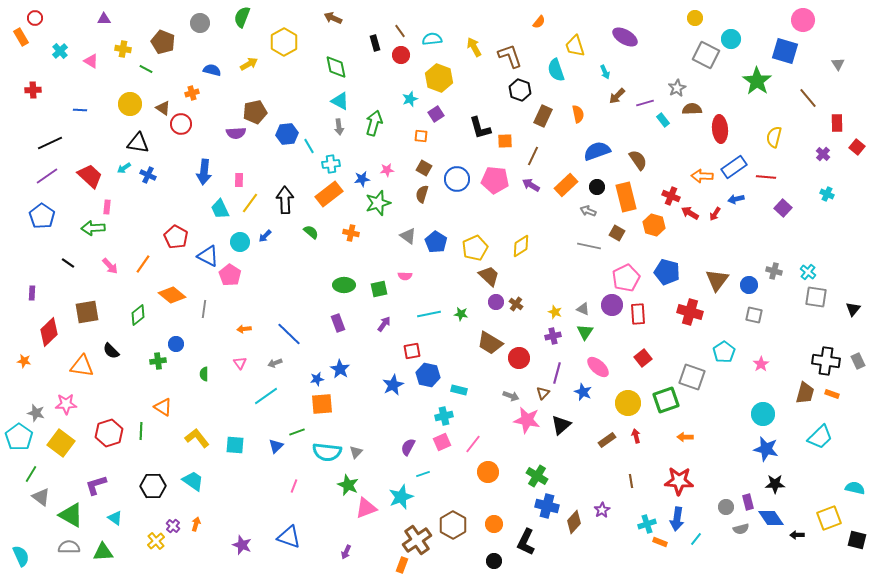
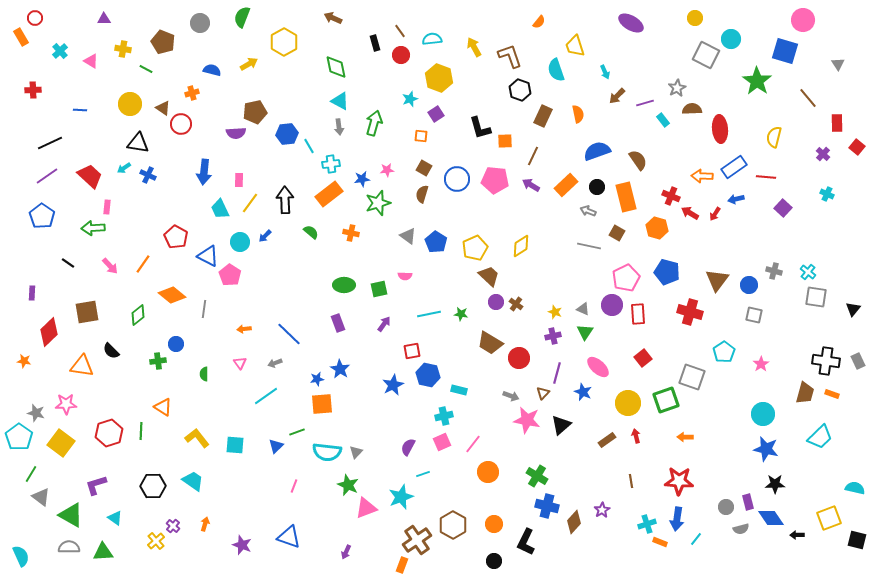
purple ellipse at (625, 37): moved 6 px right, 14 px up
orange hexagon at (654, 225): moved 3 px right, 3 px down
orange arrow at (196, 524): moved 9 px right
